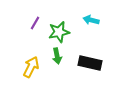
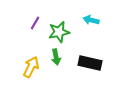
green arrow: moved 1 px left, 1 px down
